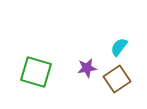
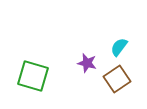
purple star: moved 5 px up; rotated 24 degrees clockwise
green square: moved 3 px left, 4 px down
